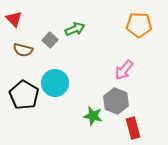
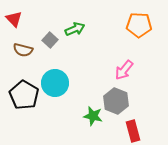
red rectangle: moved 3 px down
